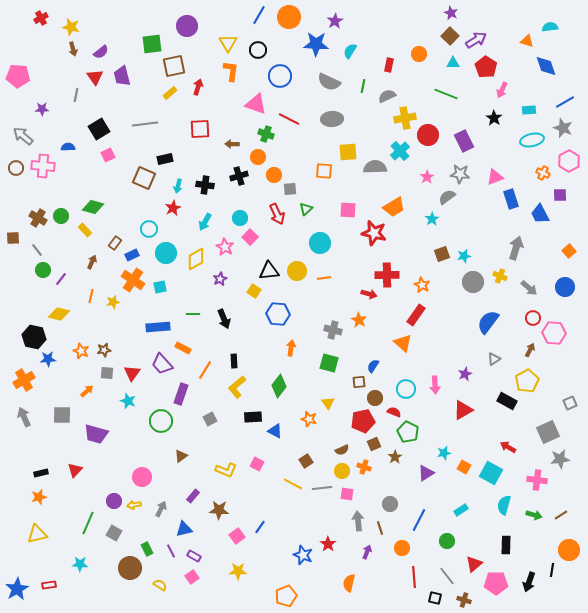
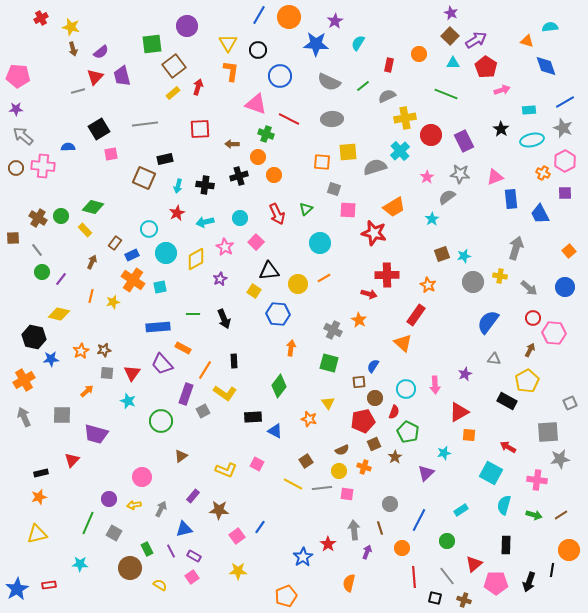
cyan semicircle at (350, 51): moved 8 px right, 8 px up
brown square at (174, 66): rotated 25 degrees counterclockwise
red triangle at (95, 77): rotated 18 degrees clockwise
green line at (363, 86): rotated 40 degrees clockwise
pink arrow at (502, 90): rotated 133 degrees counterclockwise
yellow rectangle at (170, 93): moved 3 px right
gray line at (76, 95): moved 2 px right, 4 px up; rotated 64 degrees clockwise
purple star at (42, 109): moved 26 px left
black star at (494, 118): moved 7 px right, 11 px down
red circle at (428, 135): moved 3 px right
pink square at (108, 155): moved 3 px right, 1 px up; rotated 16 degrees clockwise
pink hexagon at (569, 161): moved 4 px left
gray semicircle at (375, 167): rotated 15 degrees counterclockwise
orange square at (324, 171): moved 2 px left, 9 px up
gray square at (290, 189): moved 44 px right; rotated 24 degrees clockwise
purple square at (560, 195): moved 5 px right, 2 px up
blue rectangle at (511, 199): rotated 12 degrees clockwise
red star at (173, 208): moved 4 px right, 5 px down
cyan arrow at (205, 222): rotated 48 degrees clockwise
pink square at (250, 237): moved 6 px right, 5 px down
green circle at (43, 270): moved 1 px left, 2 px down
yellow circle at (297, 271): moved 1 px right, 13 px down
yellow cross at (500, 276): rotated 16 degrees counterclockwise
orange line at (324, 278): rotated 24 degrees counterclockwise
orange star at (422, 285): moved 6 px right
gray cross at (333, 330): rotated 12 degrees clockwise
orange star at (81, 351): rotated 21 degrees clockwise
blue star at (48, 359): moved 3 px right
gray triangle at (494, 359): rotated 40 degrees clockwise
yellow L-shape at (237, 387): moved 12 px left, 6 px down; rotated 105 degrees counterclockwise
purple rectangle at (181, 394): moved 5 px right
red triangle at (463, 410): moved 4 px left, 2 px down
red semicircle at (394, 412): rotated 88 degrees clockwise
gray square at (210, 419): moved 7 px left, 8 px up
gray square at (548, 432): rotated 20 degrees clockwise
orange square at (464, 467): moved 5 px right, 32 px up; rotated 24 degrees counterclockwise
red triangle at (75, 470): moved 3 px left, 10 px up
yellow circle at (342, 471): moved 3 px left
purple triangle at (426, 473): rotated 12 degrees counterclockwise
purple circle at (114, 501): moved 5 px left, 2 px up
gray arrow at (358, 521): moved 4 px left, 9 px down
blue star at (303, 555): moved 2 px down; rotated 18 degrees clockwise
